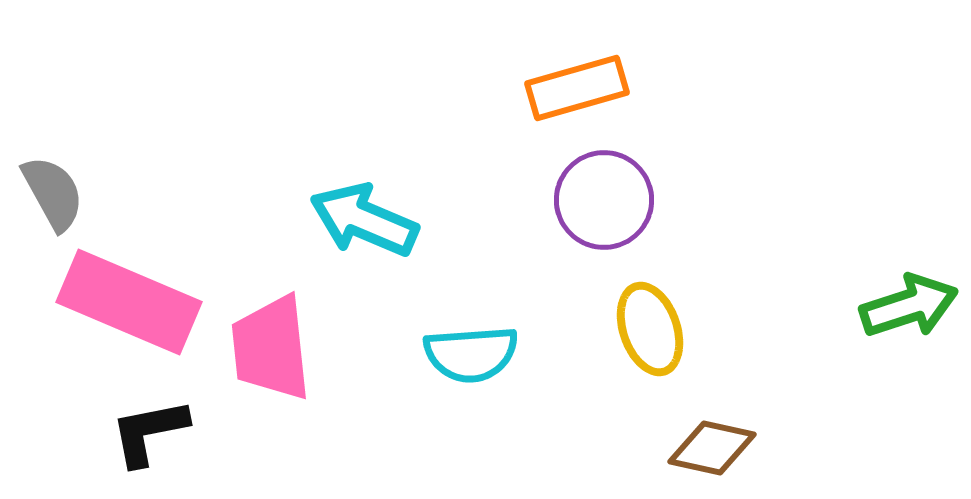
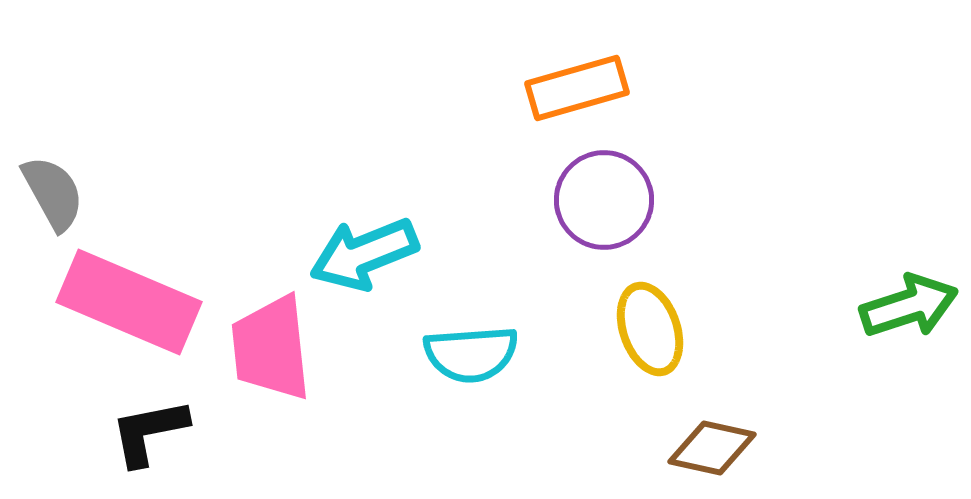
cyan arrow: moved 34 px down; rotated 45 degrees counterclockwise
